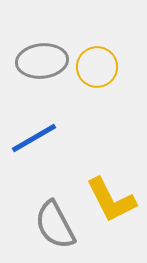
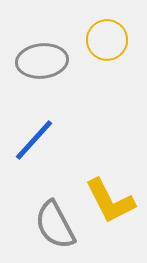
yellow circle: moved 10 px right, 27 px up
blue line: moved 2 px down; rotated 18 degrees counterclockwise
yellow L-shape: moved 1 px left, 1 px down
